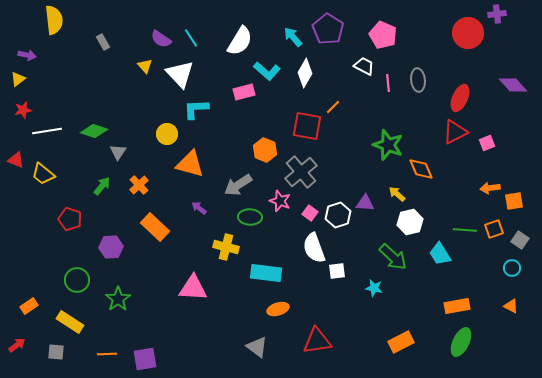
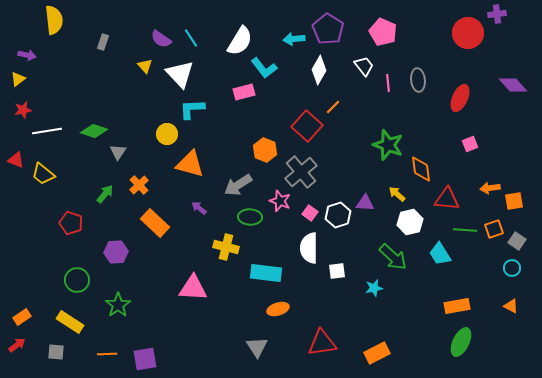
pink pentagon at (383, 35): moved 3 px up
cyan arrow at (293, 37): moved 1 px right, 2 px down; rotated 55 degrees counterclockwise
gray rectangle at (103, 42): rotated 49 degrees clockwise
white trapezoid at (364, 66): rotated 25 degrees clockwise
cyan L-shape at (267, 71): moved 3 px left, 3 px up; rotated 12 degrees clockwise
white diamond at (305, 73): moved 14 px right, 3 px up
cyan L-shape at (196, 109): moved 4 px left
red square at (307, 126): rotated 32 degrees clockwise
red triangle at (455, 132): moved 8 px left, 67 px down; rotated 32 degrees clockwise
pink square at (487, 143): moved 17 px left, 1 px down
orange diamond at (421, 169): rotated 16 degrees clockwise
green arrow at (102, 186): moved 3 px right, 8 px down
red pentagon at (70, 219): moved 1 px right, 4 px down
orange rectangle at (155, 227): moved 4 px up
gray square at (520, 240): moved 3 px left, 1 px down
purple hexagon at (111, 247): moved 5 px right, 5 px down
white semicircle at (314, 248): moved 5 px left; rotated 20 degrees clockwise
cyan star at (374, 288): rotated 24 degrees counterclockwise
green star at (118, 299): moved 6 px down
orange rectangle at (29, 306): moved 7 px left, 11 px down
red triangle at (317, 341): moved 5 px right, 2 px down
orange rectangle at (401, 342): moved 24 px left, 11 px down
gray triangle at (257, 347): rotated 20 degrees clockwise
